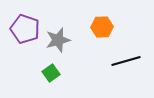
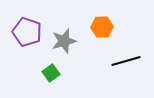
purple pentagon: moved 2 px right, 3 px down
gray star: moved 6 px right, 1 px down
